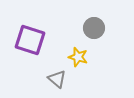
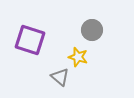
gray circle: moved 2 px left, 2 px down
gray triangle: moved 3 px right, 2 px up
